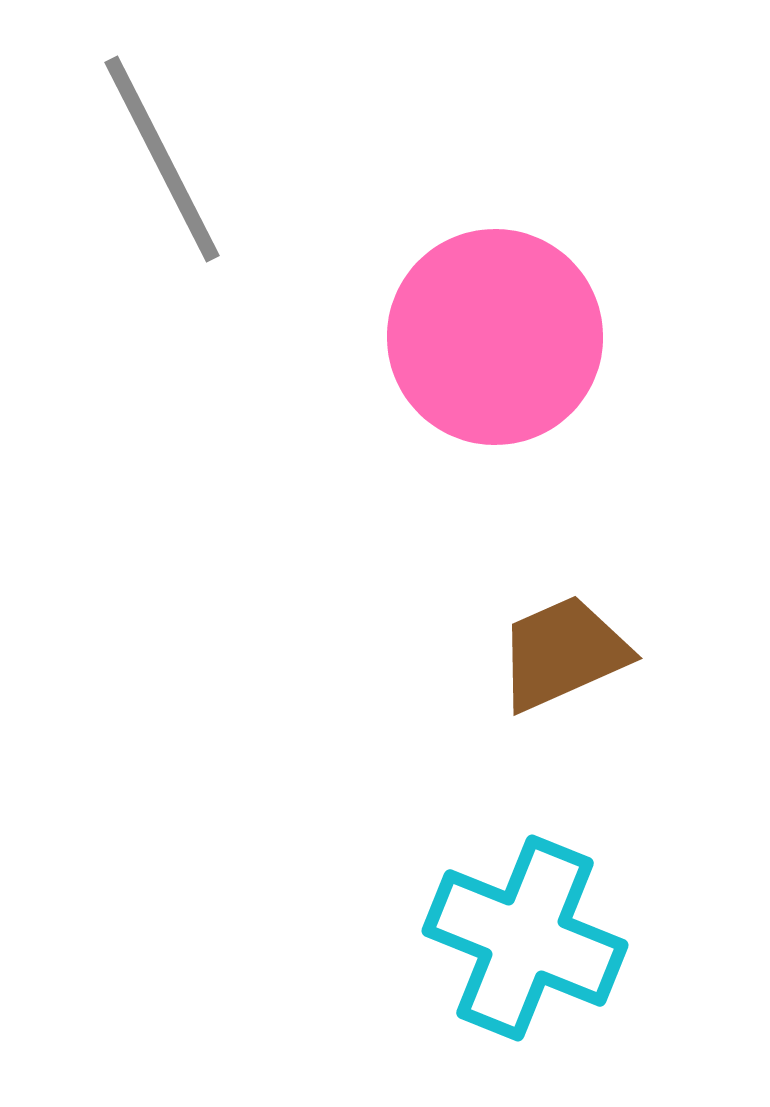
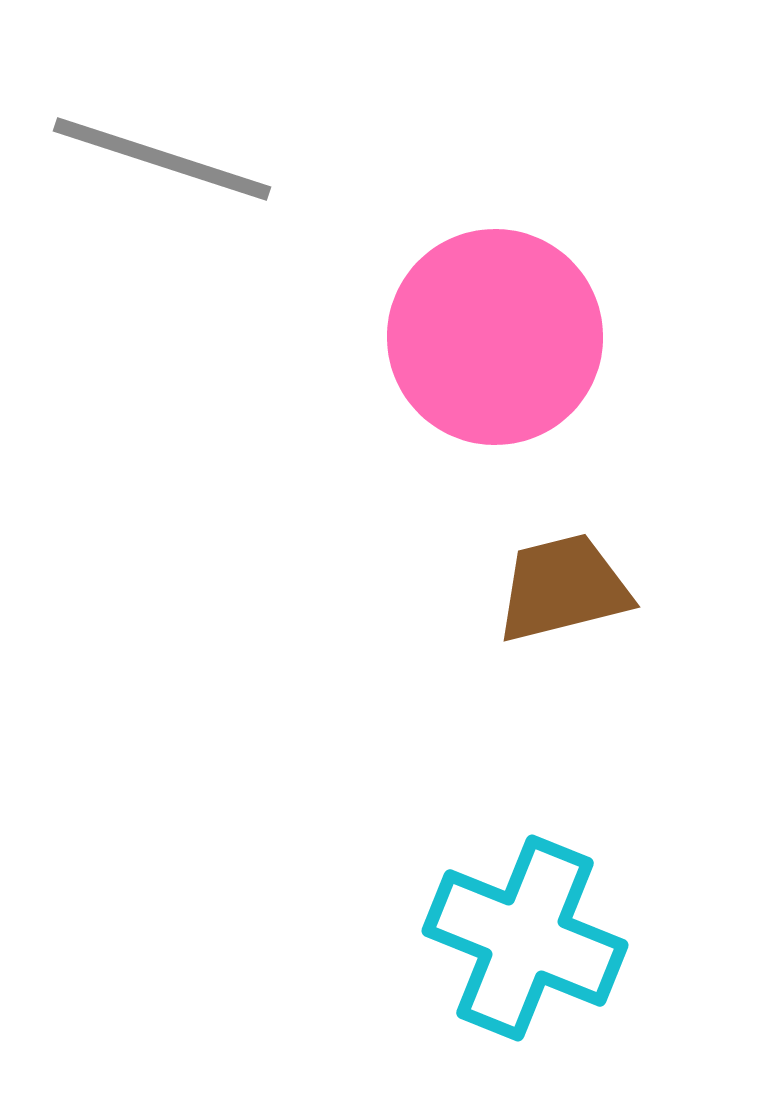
gray line: rotated 45 degrees counterclockwise
brown trapezoid: moved 65 px up; rotated 10 degrees clockwise
